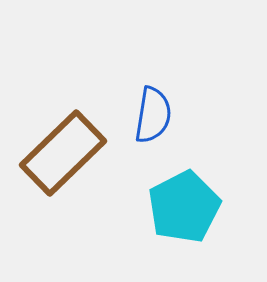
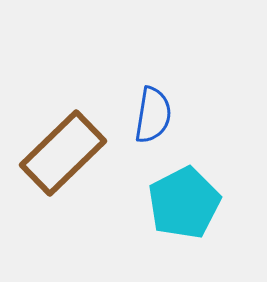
cyan pentagon: moved 4 px up
